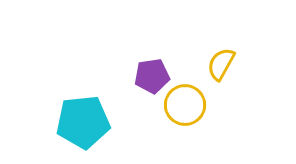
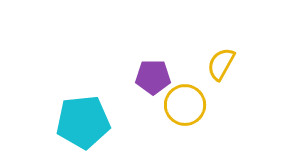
purple pentagon: moved 1 px right, 1 px down; rotated 8 degrees clockwise
